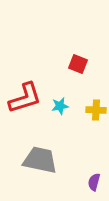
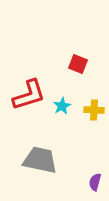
red L-shape: moved 4 px right, 3 px up
cyan star: moved 2 px right; rotated 18 degrees counterclockwise
yellow cross: moved 2 px left
purple semicircle: moved 1 px right
